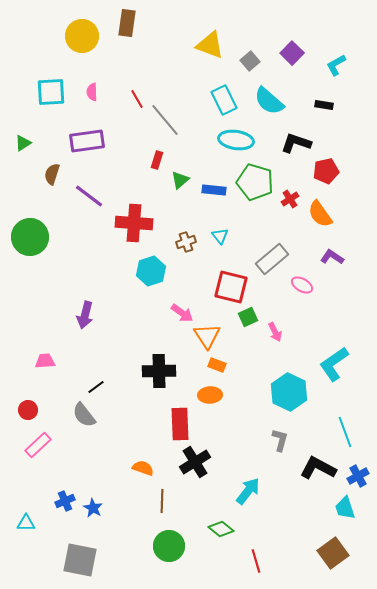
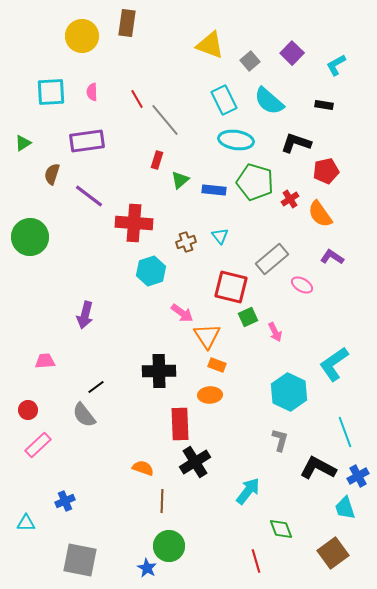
blue star at (93, 508): moved 54 px right, 60 px down
green diamond at (221, 529): moved 60 px right; rotated 30 degrees clockwise
